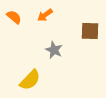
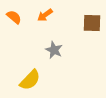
brown square: moved 2 px right, 8 px up
